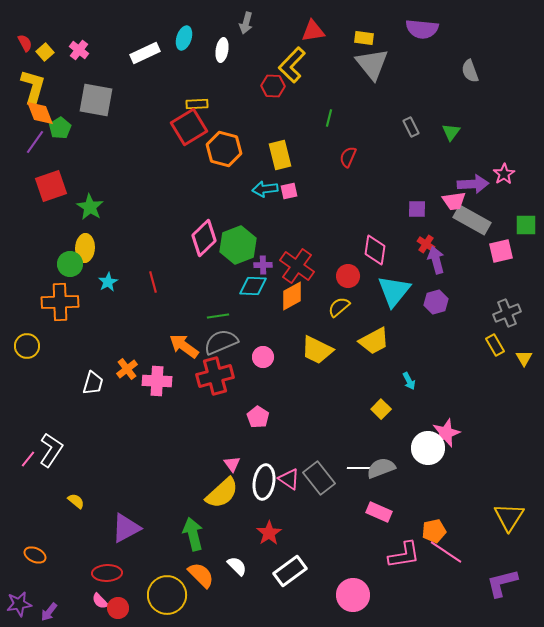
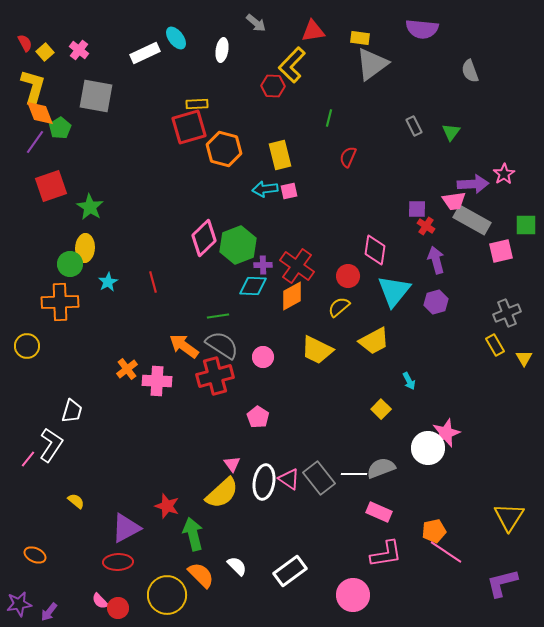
gray arrow at (246, 23): moved 10 px right; rotated 65 degrees counterclockwise
cyan ellipse at (184, 38): moved 8 px left; rotated 55 degrees counterclockwise
yellow rectangle at (364, 38): moved 4 px left
gray triangle at (372, 64): rotated 33 degrees clockwise
gray square at (96, 100): moved 4 px up
red square at (189, 127): rotated 15 degrees clockwise
gray rectangle at (411, 127): moved 3 px right, 1 px up
red cross at (426, 244): moved 18 px up
gray semicircle at (221, 342): moved 1 px right, 3 px down; rotated 56 degrees clockwise
white trapezoid at (93, 383): moved 21 px left, 28 px down
white L-shape at (51, 450): moved 5 px up
white line at (360, 468): moved 6 px left, 6 px down
red star at (269, 533): moved 102 px left, 27 px up; rotated 20 degrees counterclockwise
pink L-shape at (404, 555): moved 18 px left, 1 px up
red ellipse at (107, 573): moved 11 px right, 11 px up
